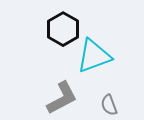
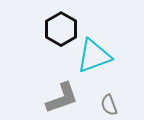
black hexagon: moved 2 px left
gray L-shape: rotated 9 degrees clockwise
